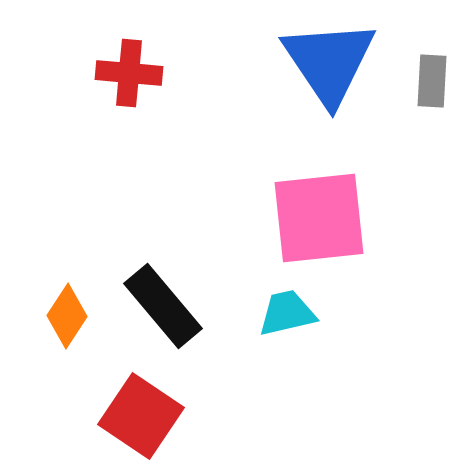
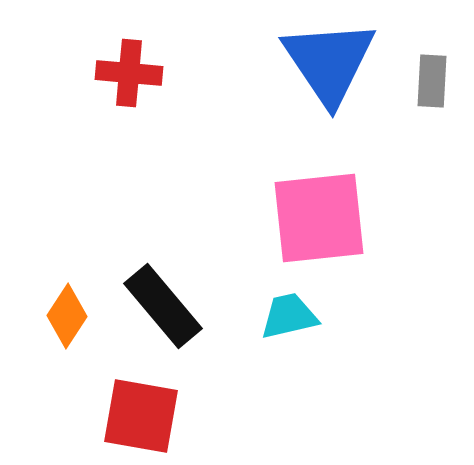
cyan trapezoid: moved 2 px right, 3 px down
red square: rotated 24 degrees counterclockwise
